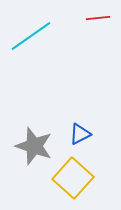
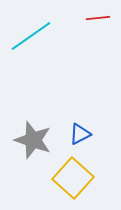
gray star: moved 1 px left, 6 px up
